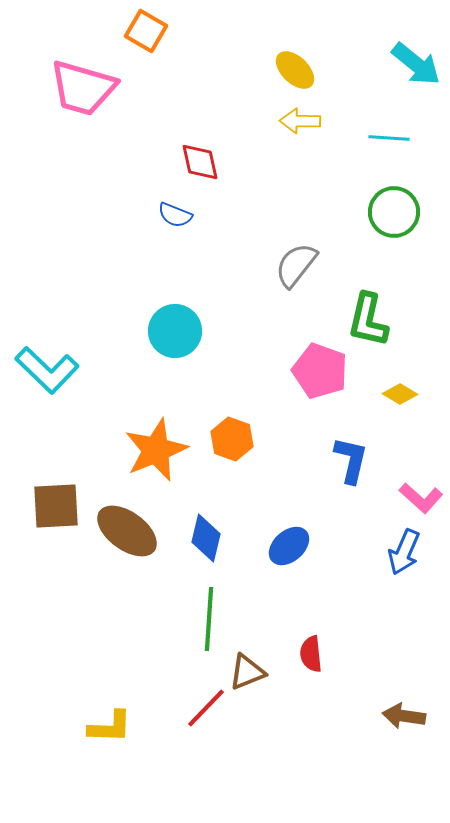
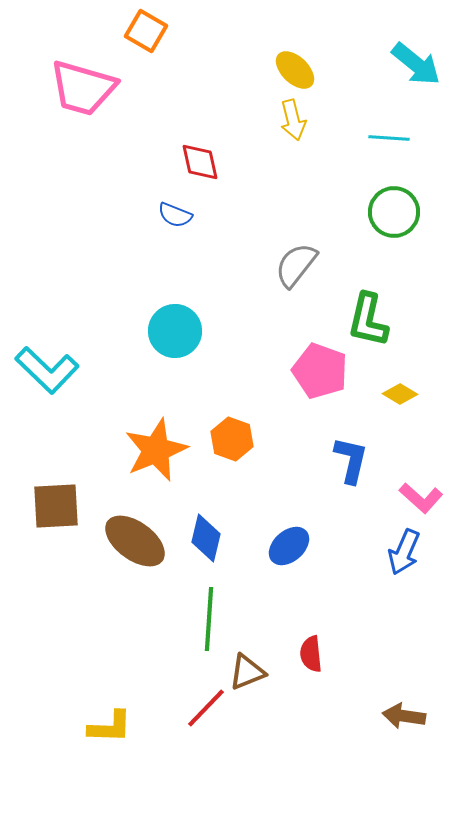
yellow arrow: moved 7 px left, 1 px up; rotated 105 degrees counterclockwise
brown ellipse: moved 8 px right, 10 px down
